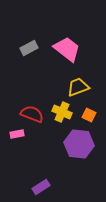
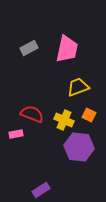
pink trapezoid: rotated 64 degrees clockwise
yellow cross: moved 2 px right, 8 px down
pink rectangle: moved 1 px left
purple hexagon: moved 3 px down
purple rectangle: moved 3 px down
